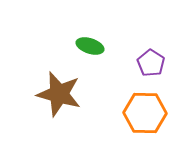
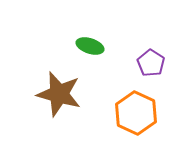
orange hexagon: moved 9 px left; rotated 24 degrees clockwise
